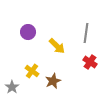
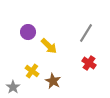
gray line: rotated 24 degrees clockwise
yellow arrow: moved 8 px left
red cross: moved 1 px left, 1 px down
brown star: rotated 21 degrees counterclockwise
gray star: moved 1 px right
